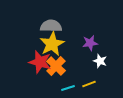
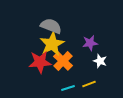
gray semicircle: rotated 20 degrees clockwise
red star: rotated 20 degrees counterclockwise
orange cross: moved 7 px right, 5 px up
